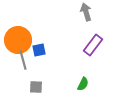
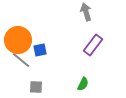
blue square: moved 1 px right
gray line: moved 2 px left; rotated 36 degrees counterclockwise
